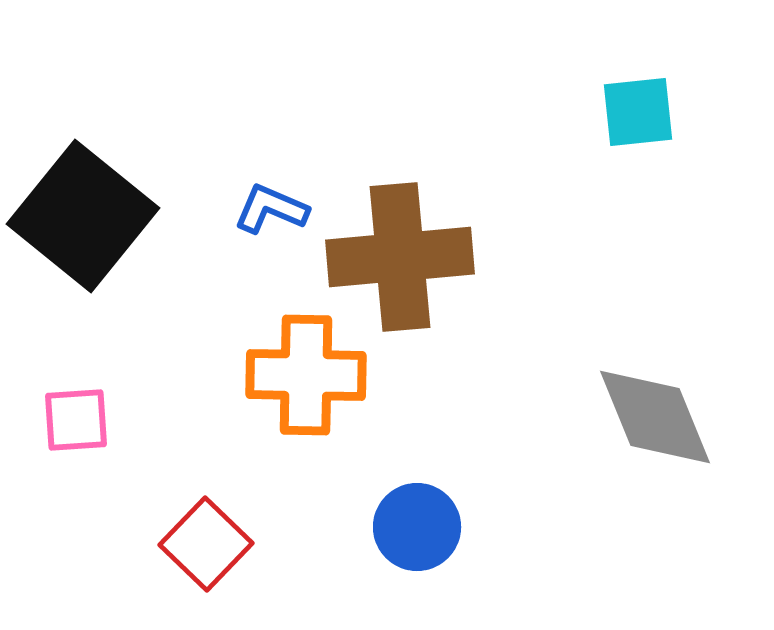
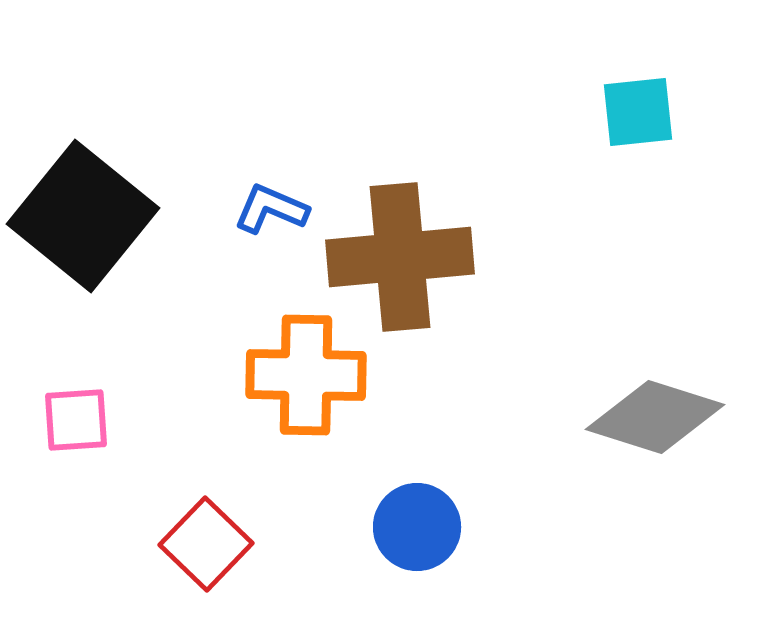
gray diamond: rotated 50 degrees counterclockwise
